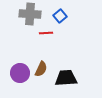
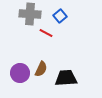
red line: rotated 32 degrees clockwise
